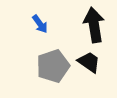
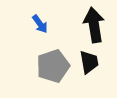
black trapezoid: rotated 45 degrees clockwise
